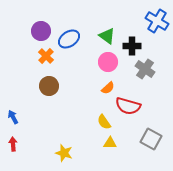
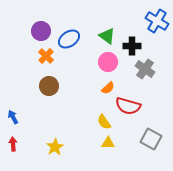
yellow triangle: moved 2 px left
yellow star: moved 9 px left, 6 px up; rotated 24 degrees clockwise
